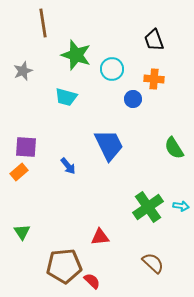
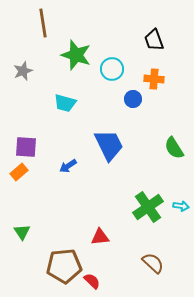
cyan trapezoid: moved 1 px left, 6 px down
blue arrow: rotated 96 degrees clockwise
